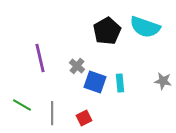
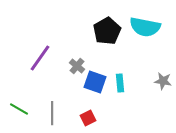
cyan semicircle: rotated 8 degrees counterclockwise
purple line: rotated 48 degrees clockwise
green line: moved 3 px left, 4 px down
red square: moved 4 px right
